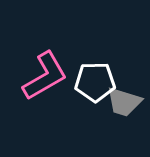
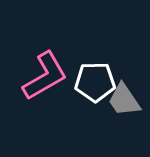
gray trapezoid: moved 2 px up; rotated 39 degrees clockwise
